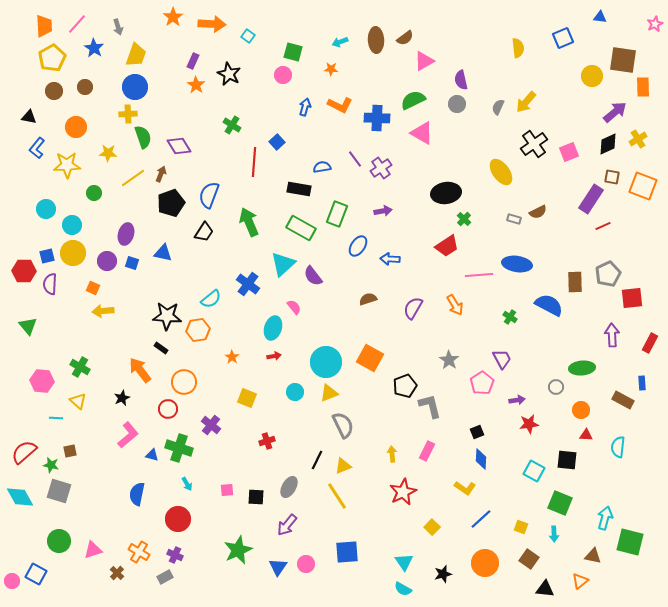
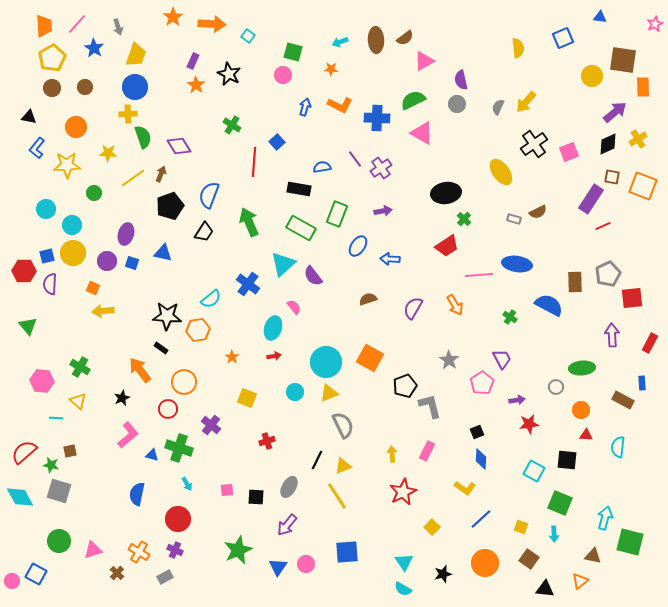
brown circle at (54, 91): moved 2 px left, 3 px up
black pentagon at (171, 203): moved 1 px left, 3 px down
purple cross at (175, 555): moved 5 px up
